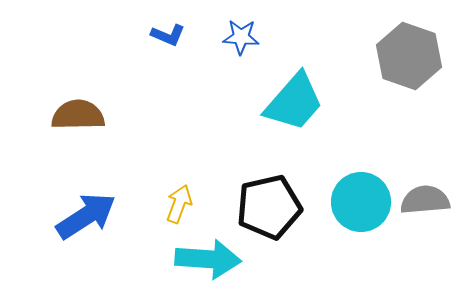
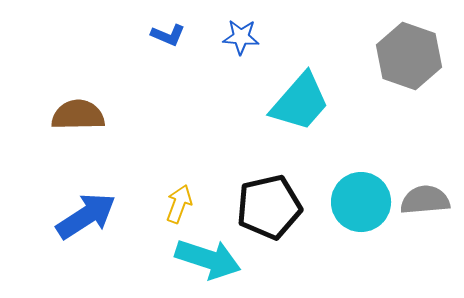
cyan trapezoid: moved 6 px right
cyan arrow: rotated 14 degrees clockwise
